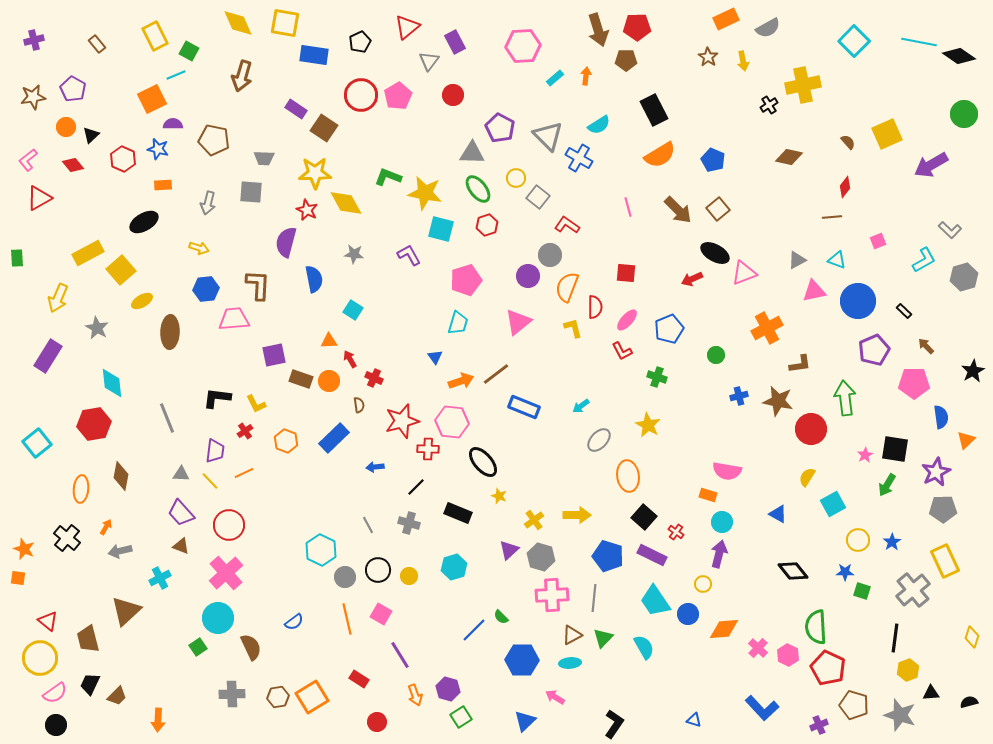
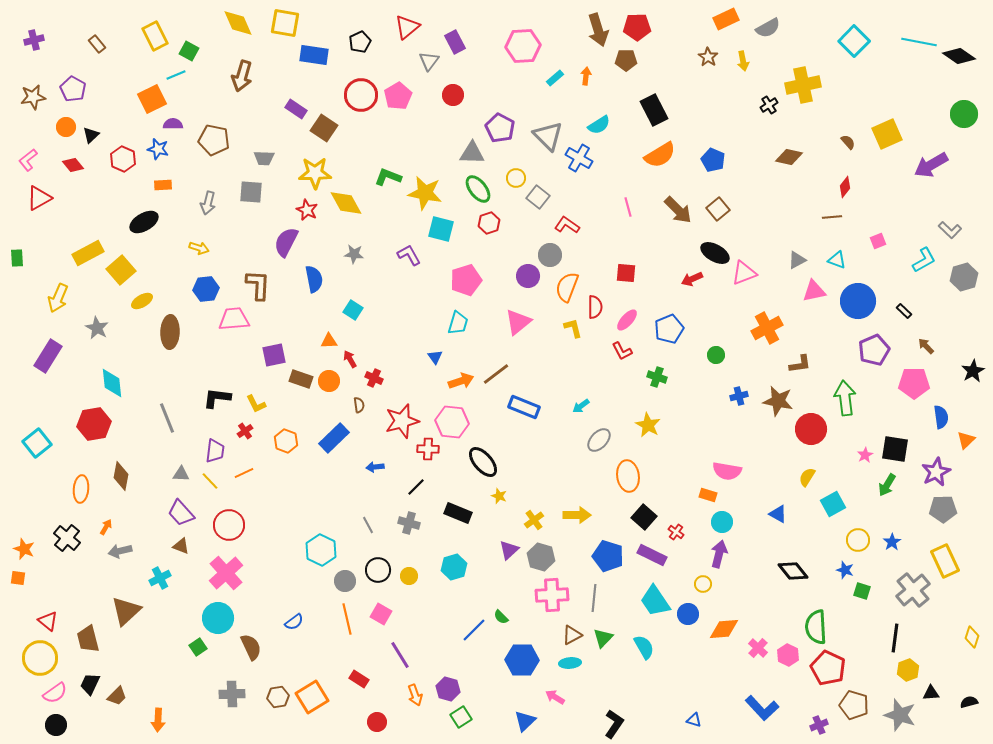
red hexagon at (487, 225): moved 2 px right, 2 px up
purple semicircle at (286, 242): rotated 12 degrees clockwise
blue star at (845, 572): moved 2 px up; rotated 18 degrees clockwise
gray circle at (345, 577): moved 4 px down
